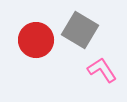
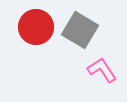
red circle: moved 13 px up
